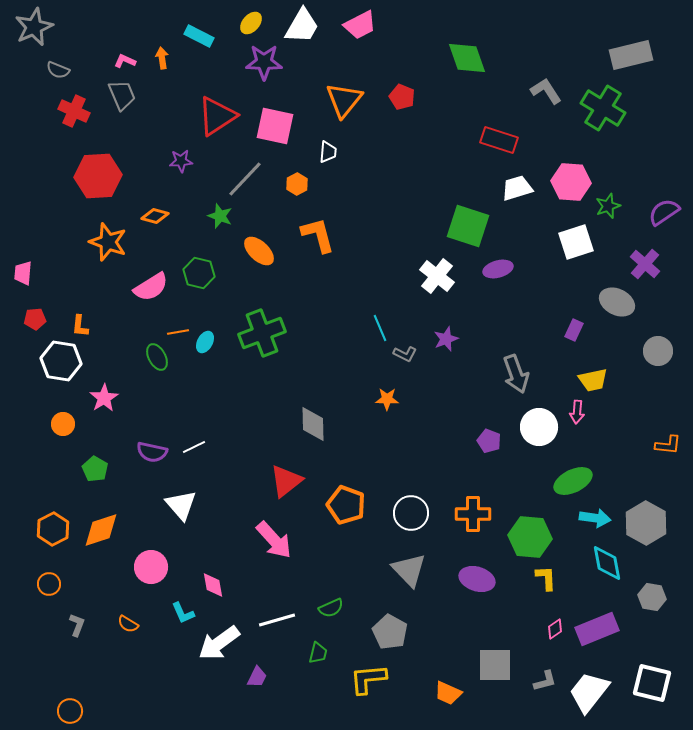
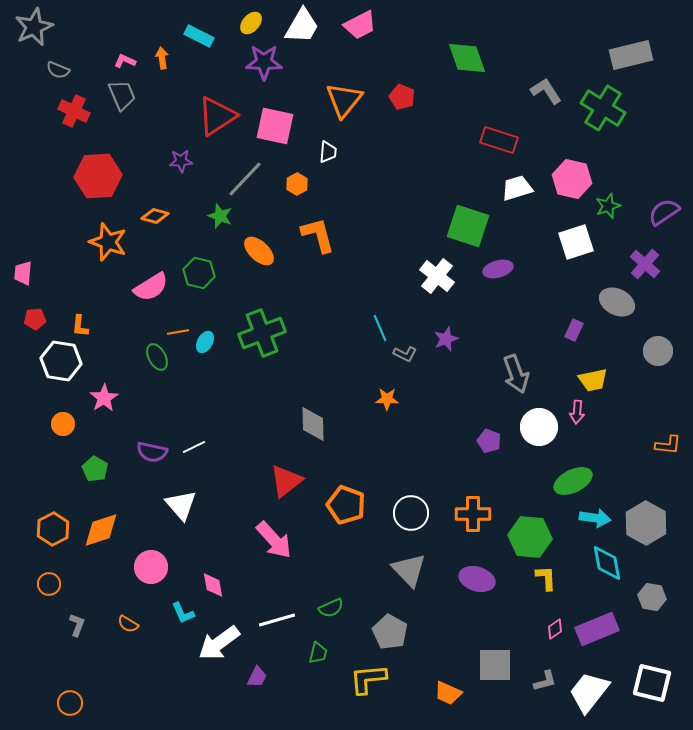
pink hexagon at (571, 182): moved 1 px right, 3 px up; rotated 9 degrees clockwise
orange circle at (70, 711): moved 8 px up
